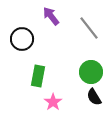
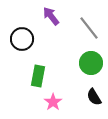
green circle: moved 9 px up
